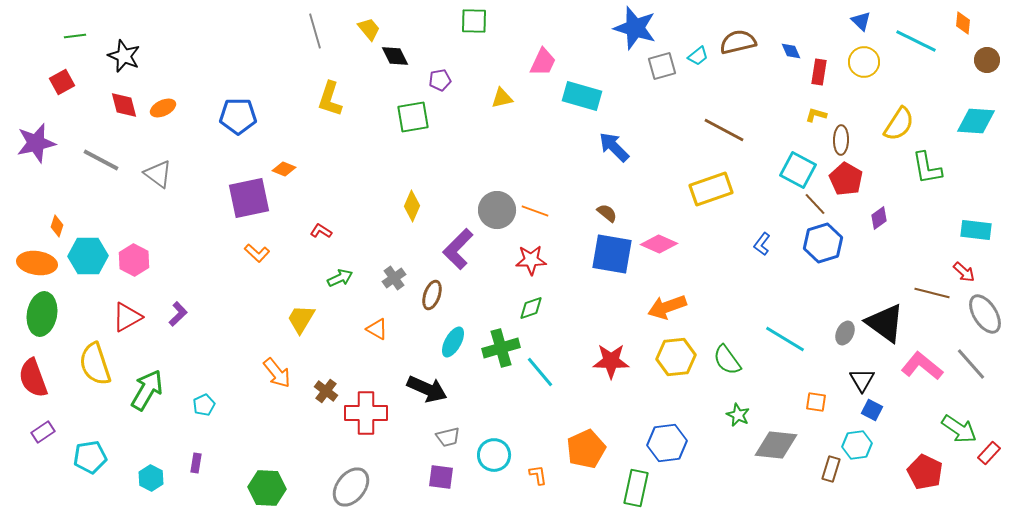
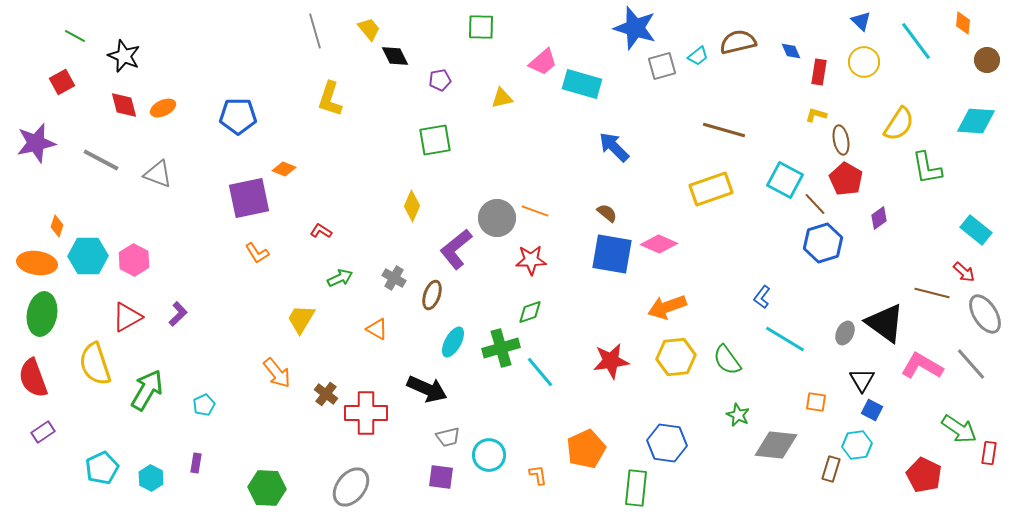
green square at (474, 21): moved 7 px right, 6 px down
green line at (75, 36): rotated 35 degrees clockwise
cyan line at (916, 41): rotated 27 degrees clockwise
pink trapezoid at (543, 62): rotated 24 degrees clockwise
cyan rectangle at (582, 96): moved 12 px up
green square at (413, 117): moved 22 px right, 23 px down
brown line at (724, 130): rotated 12 degrees counterclockwise
brown ellipse at (841, 140): rotated 12 degrees counterclockwise
cyan square at (798, 170): moved 13 px left, 10 px down
gray triangle at (158, 174): rotated 16 degrees counterclockwise
gray circle at (497, 210): moved 8 px down
cyan rectangle at (976, 230): rotated 32 degrees clockwise
blue L-shape at (762, 244): moved 53 px down
purple L-shape at (458, 249): moved 2 px left; rotated 6 degrees clockwise
orange L-shape at (257, 253): rotated 15 degrees clockwise
gray cross at (394, 278): rotated 25 degrees counterclockwise
green diamond at (531, 308): moved 1 px left, 4 px down
red star at (611, 361): rotated 9 degrees counterclockwise
pink L-shape at (922, 366): rotated 9 degrees counterclockwise
brown cross at (326, 391): moved 3 px down
blue hexagon at (667, 443): rotated 15 degrees clockwise
red rectangle at (989, 453): rotated 35 degrees counterclockwise
cyan circle at (494, 455): moved 5 px left
cyan pentagon at (90, 457): moved 12 px right, 11 px down; rotated 16 degrees counterclockwise
red pentagon at (925, 472): moved 1 px left, 3 px down
green rectangle at (636, 488): rotated 6 degrees counterclockwise
